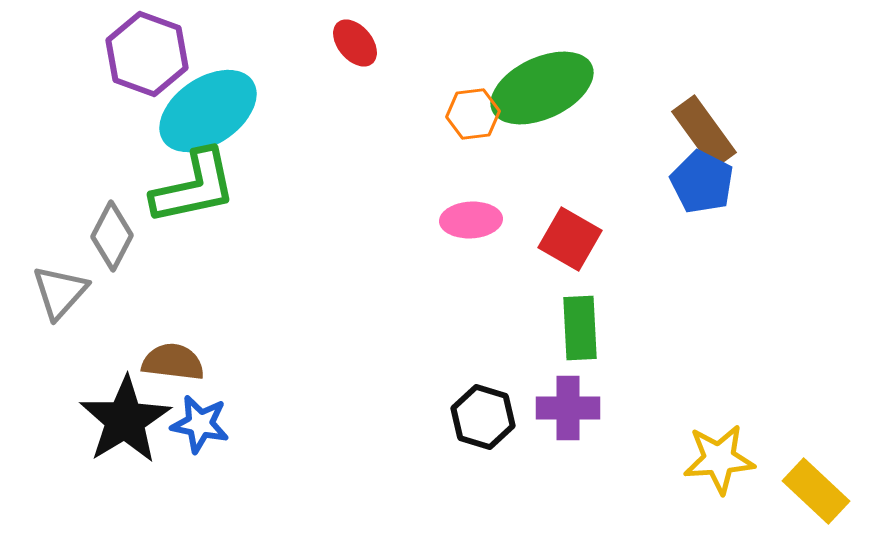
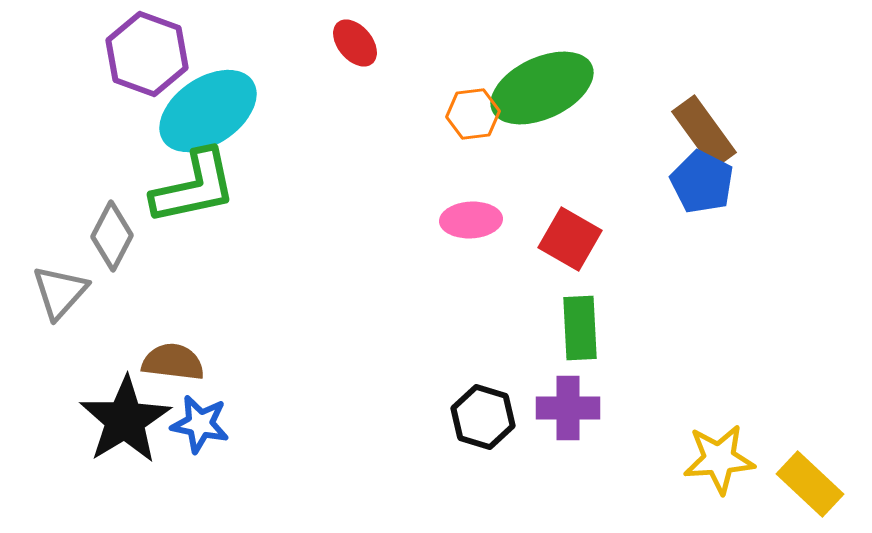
yellow rectangle: moved 6 px left, 7 px up
